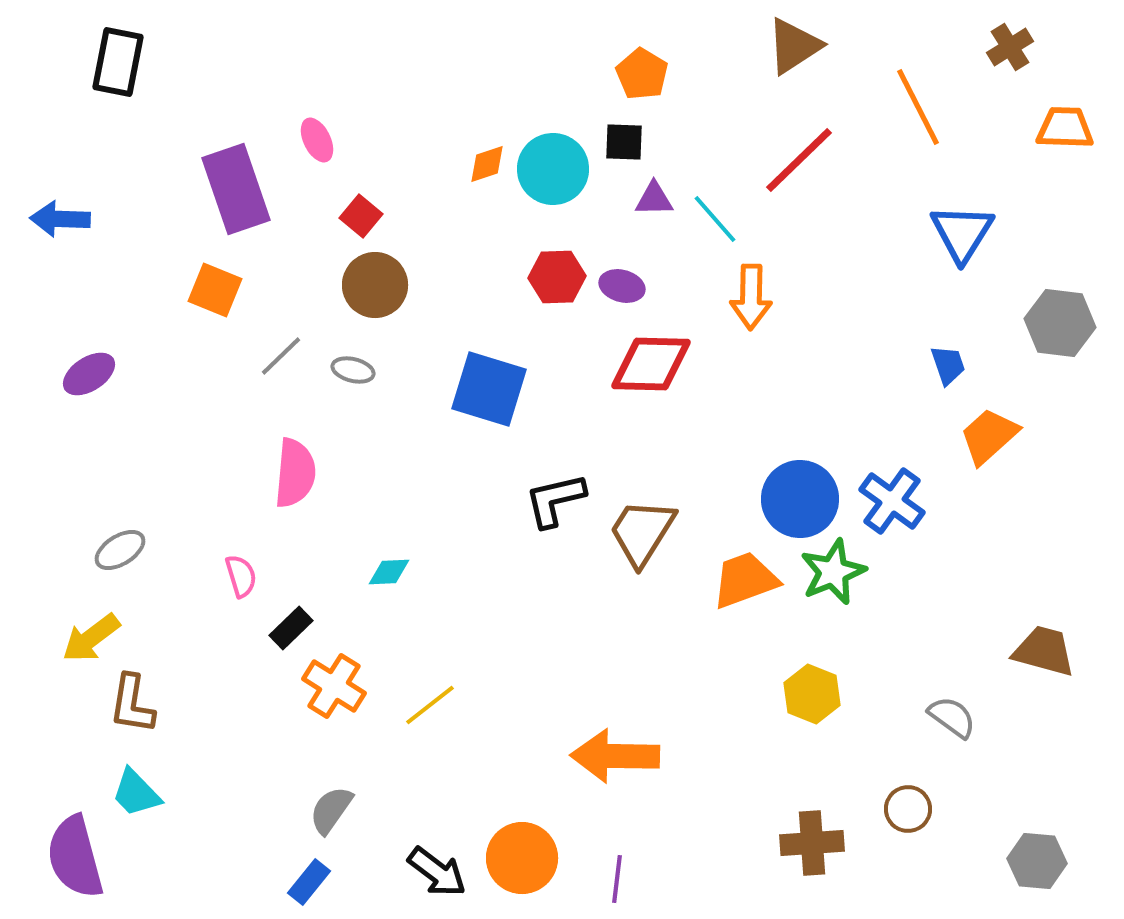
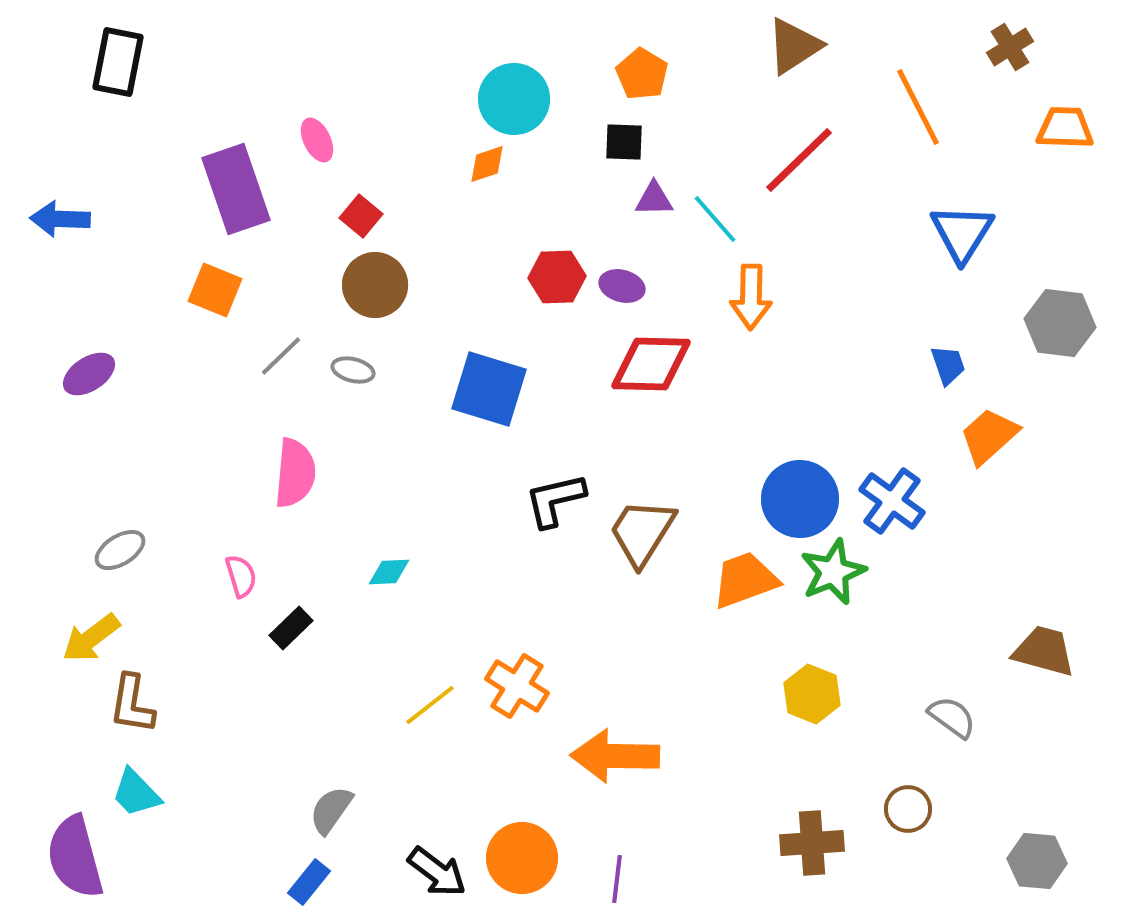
cyan circle at (553, 169): moved 39 px left, 70 px up
orange cross at (334, 686): moved 183 px right
